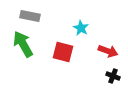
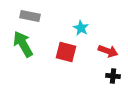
red square: moved 3 px right
black cross: rotated 16 degrees counterclockwise
